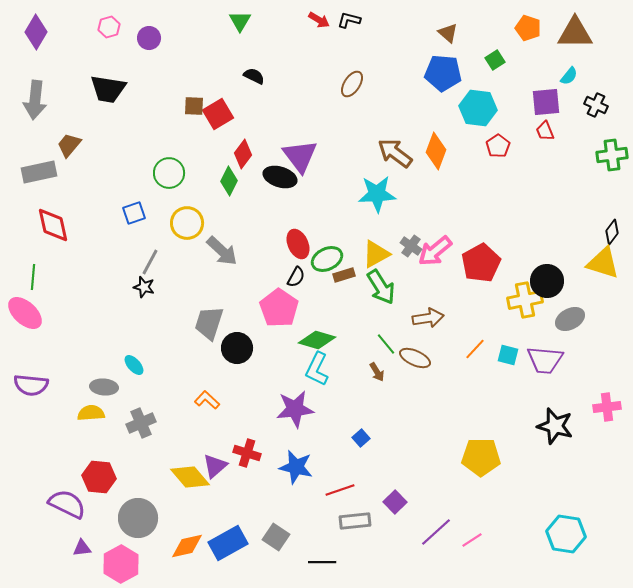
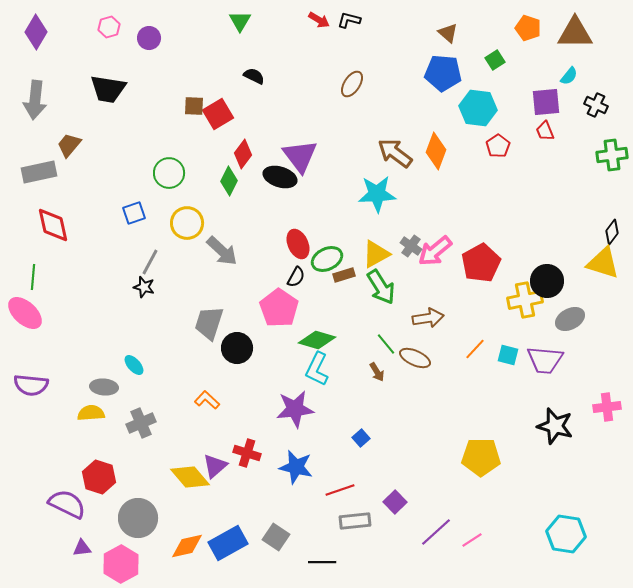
red hexagon at (99, 477): rotated 12 degrees clockwise
